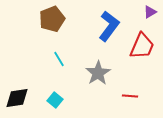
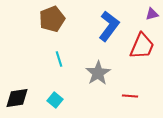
purple triangle: moved 2 px right, 2 px down; rotated 16 degrees clockwise
cyan line: rotated 14 degrees clockwise
